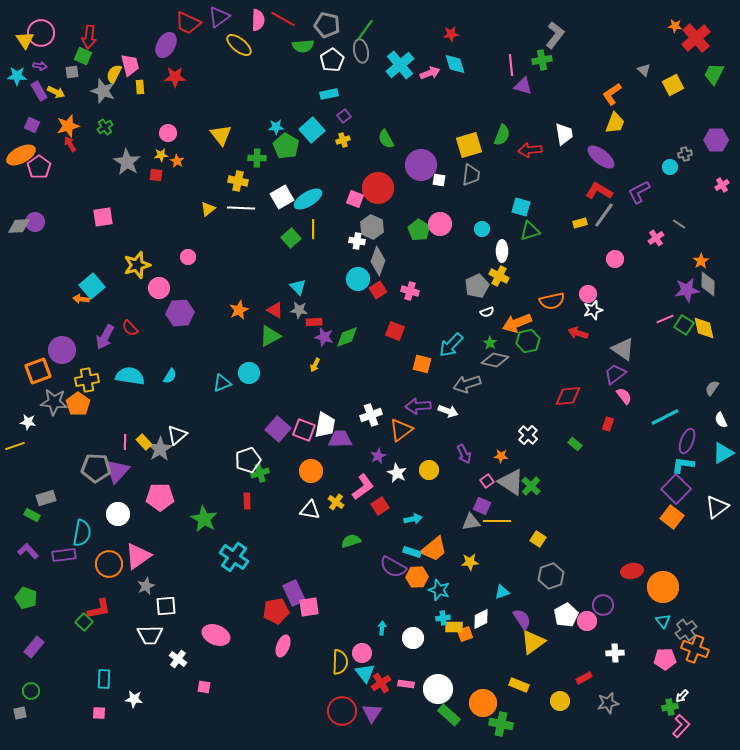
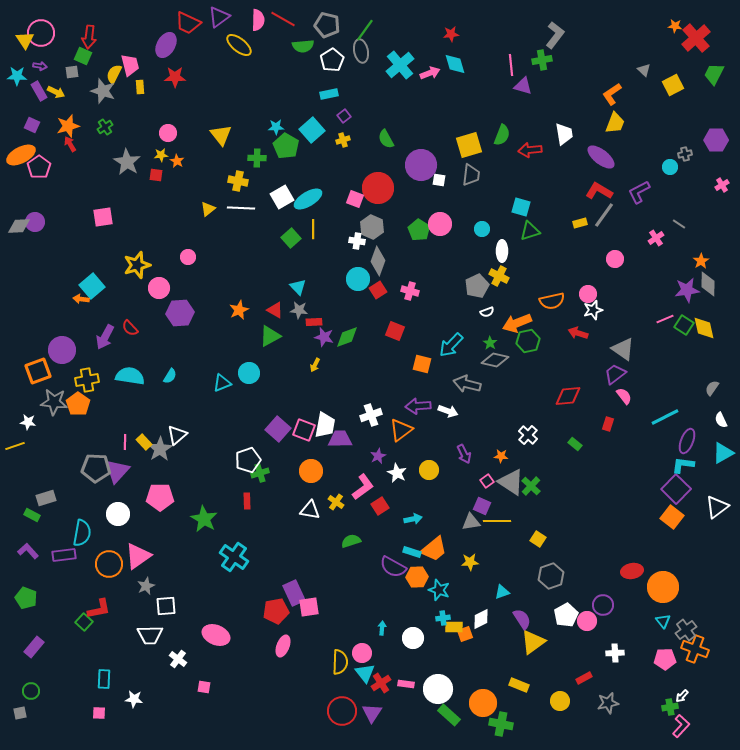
gray arrow at (467, 384): rotated 32 degrees clockwise
